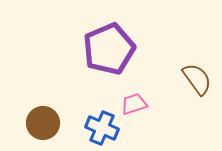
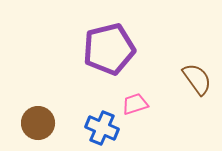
purple pentagon: rotated 9 degrees clockwise
pink trapezoid: moved 1 px right
brown circle: moved 5 px left
